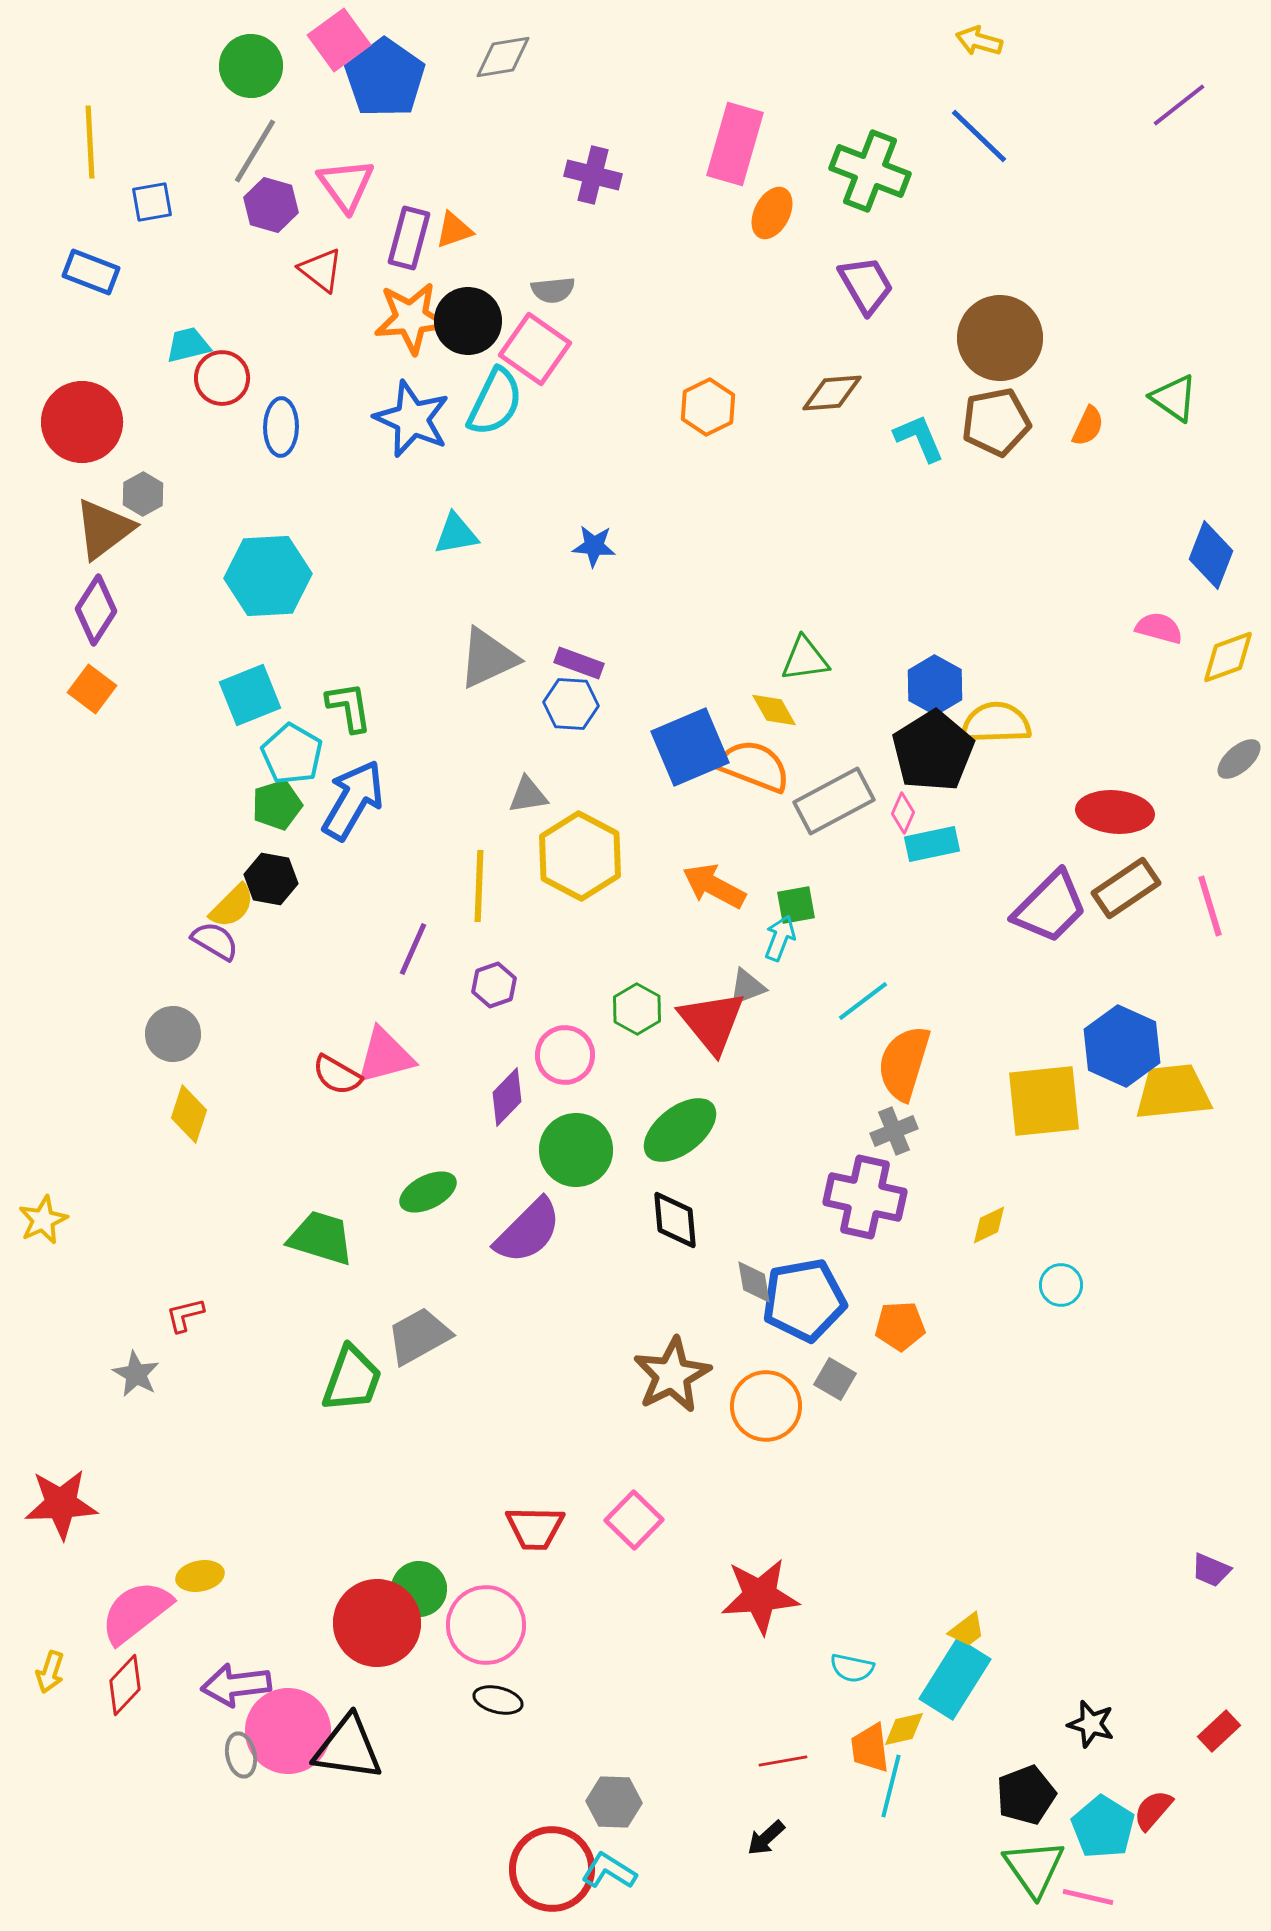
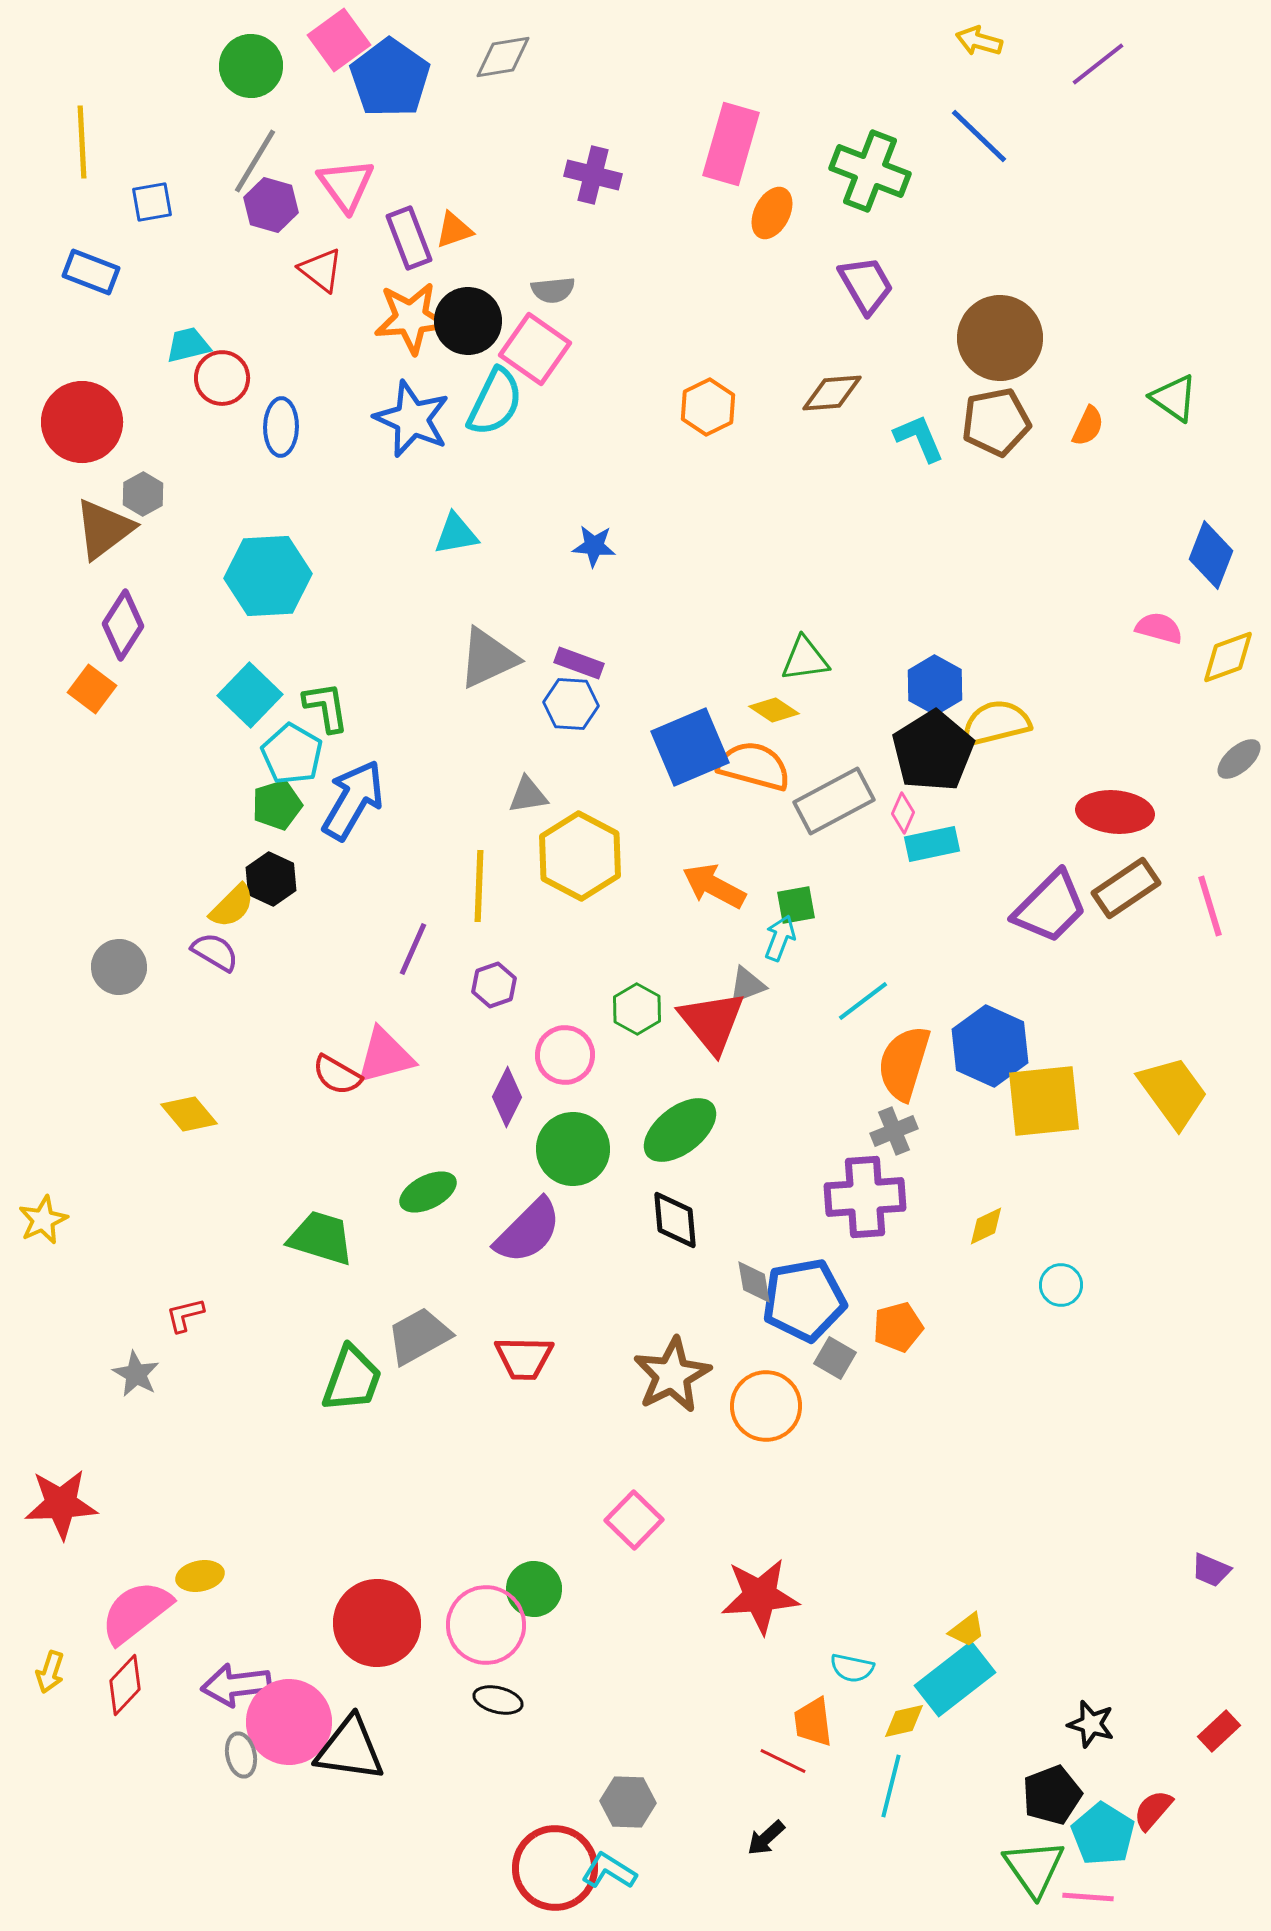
blue pentagon at (385, 78): moved 5 px right
purple line at (1179, 105): moved 81 px left, 41 px up
yellow line at (90, 142): moved 8 px left
pink rectangle at (735, 144): moved 4 px left
gray line at (255, 151): moved 10 px down
purple rectangle at (409, 238): rotated 36 degrees counterclockwise
purple diamond at (96, 610): moved 27 px right, 15 px down
cyan square at (250, 695): rotated 24 degrees counterclockwise
green L-shape at (349, 707): moved 23 px left
yellow diamond at (774, 710): rotated 27 degrees counterclockwise
yellow semicircle at (996, 723): rotated 12 degrees counterclockwise
orange semicircle at (754, 766): rotated 6 degrees counterclockwise
black hexagon at (271, 879): rotated 15 degrees clockwise
purple semicircle at (215, 941): moved 11 px down
gray triangle at (747, 987): moved 2 px up
gray circle at (173, 1034): moved 54 px left, 67 px up
blue hexagon at (1122, 1046): moved 132 px left
yellow trapezoid at (1173, 1092): rotated 60 degrees clockwise
purple diamond at (507, 1097): rotated 18 degrees counterclockwise
yellow diamond at (189, 1114): rotated 58 degrees counterclockwise
green circle at (576, 1150): moved 3 px left, 1 px up
purple cross at (865, 1197): rotated 16 degrees counterclockwise
yellow diamond at (989, 1225): moved 3 px left, 1 px down
orange pentagon at (900, 1326): moved 2 px left, 1 px down; rotated 12 degrees counterclockwise
gray square at (835, 1379): moved 21 px up
red trapezoid at (535, 1528): moved 11 px left, 170 px up
green circle at (419, 1589): moved 115 px right
cyan rectangle at (955, 1679): rotated 20 degrees clockwise
yellow diamond at (904, 1729): moved 8 px up
pink circle at (288, 1731): moved 1 px right, 9 px up
black triangle at (348, 1748): moved 2 px right, 1 px down
orange trapezoid at (870, 1748): moved 57 px left, 26 px up
red line at (783, 1761): rotated 36 degrees clockwise
black pentagon at (1026, 1795): moved 26 px right
gray hexagon at (614, 1802): moved 14 px right
cyan pentagon at (1103, 1827): moved 7 px down
red circle at (552, 1869): moved 3 px right, 1 px up
pink line at (1088, 1897): rotated 9 degrees counterclockwise
